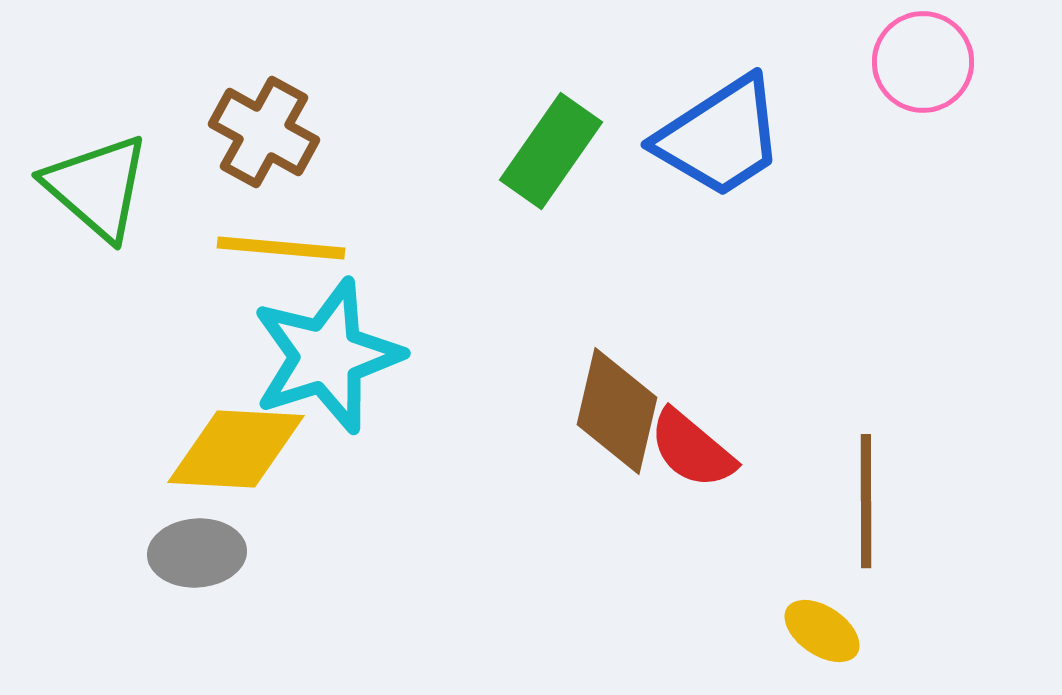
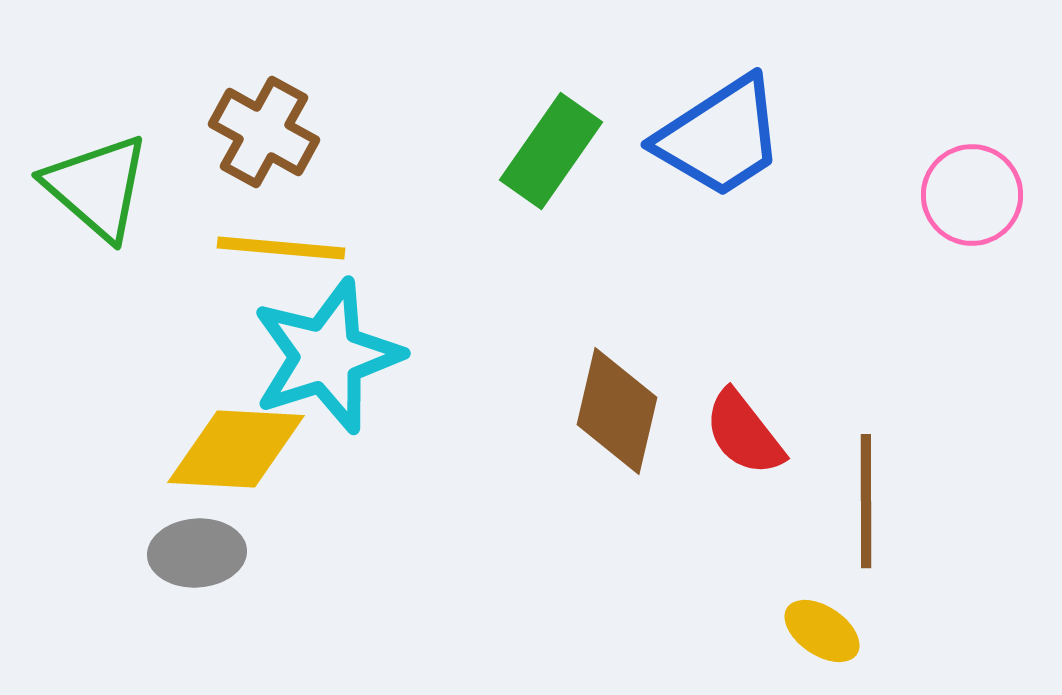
pink circle: moved 49 px right, 133 px down
red semicircle: moved 52 px right, 16 px up; rotated 12 degrees clockwise
